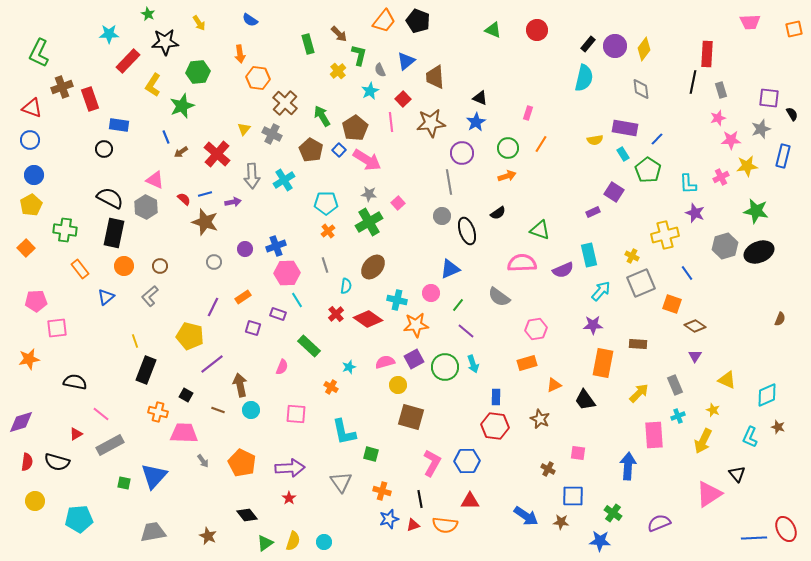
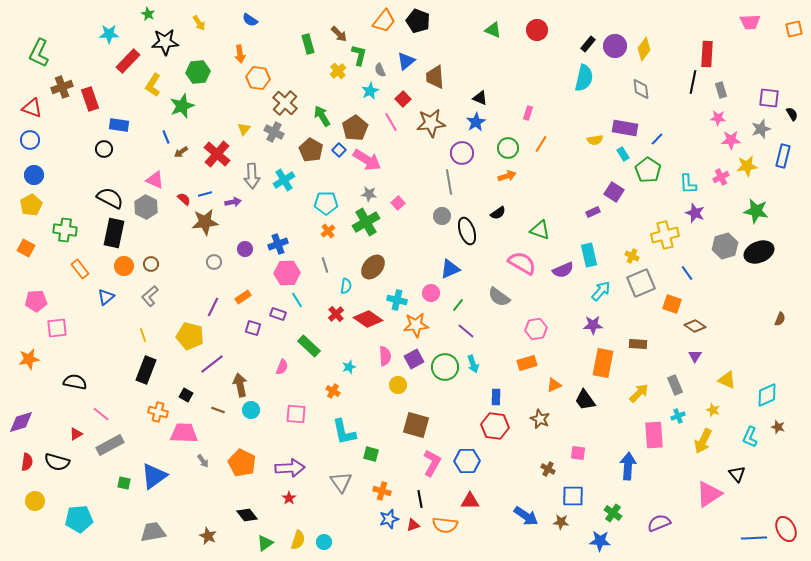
pink star at (718, 118): rotated 21 degrees clockwise
pink line at (391, 122): rotated 24 degrees counterclockwise
gray cross at (272, 134): moved 2 px right, 2 px up
brown star at (205, 222): rotated 24 degrees counterclockwise
green cross at (369, 222): moved 3 px left
blue cross at (276, 246): moved 2 px right, 2 px up
orange square at (26, 248): rotated 18 degrees counterclockwise
pink semicircle at (522, 263): rotated 32 degrees clockwise
brown circle at (160, 266): moved 9 px left, 2 px up
yellow line at (135, 341): moved 8 px right, 6 px up
pink semicircle at (385, 362): moved 6 px up; rotated 102 degrees clockwise
orange cross at (331, 387): moved 2 px right, 4 px down
brown square at (411, 417): moved 5 px right, 8 px down
blue triangle at (154, 476): rotated 12 degrees clockwise
yellow semicircle at (293, 541): moved 5 px right, 1 px up
